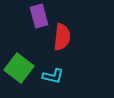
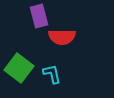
red semicircle: rotated 84 degrees clockwise
cyan L-shape: moved 1 px left, 2 px up; rotated 115 degrees counterclockwise
